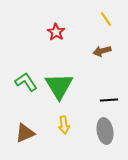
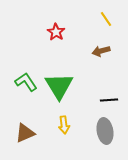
brown arrow: moved 1 px left
